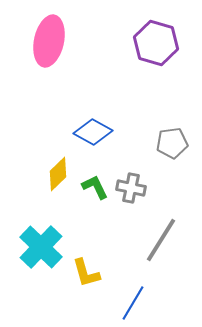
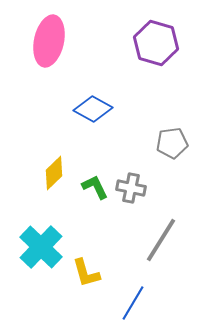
blue diamond: moved 23 px up
yellow diamond: moved 4 px left, 1 px up
